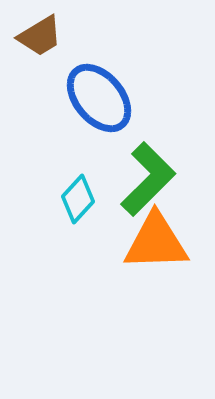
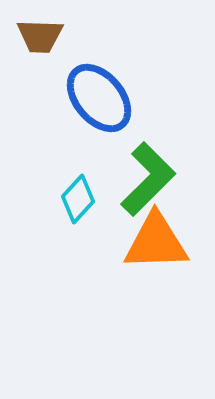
brown trapezoid: rotated 33 degrees clockwise
